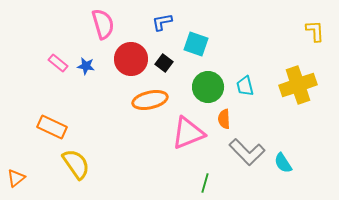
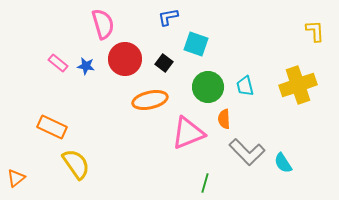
blue L-shape: moved 6 px right, 5 px up
red circle: moved 6 px left
